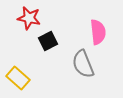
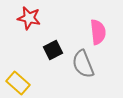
black square: moved 5 px right, 9 px down
yellow rectangle: moved 5 px down
